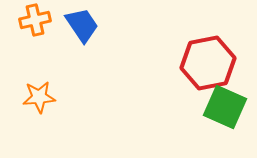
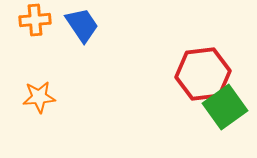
orange cross: rotated 8 degrees clockwise
red hexagon: moved 5 px left, 11 px down; rotated 4 degrees clockwise
green square: rotated 30 degrees clockwise
